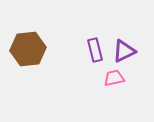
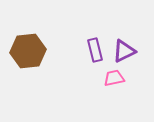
brown hexagon: moved 2 px down
